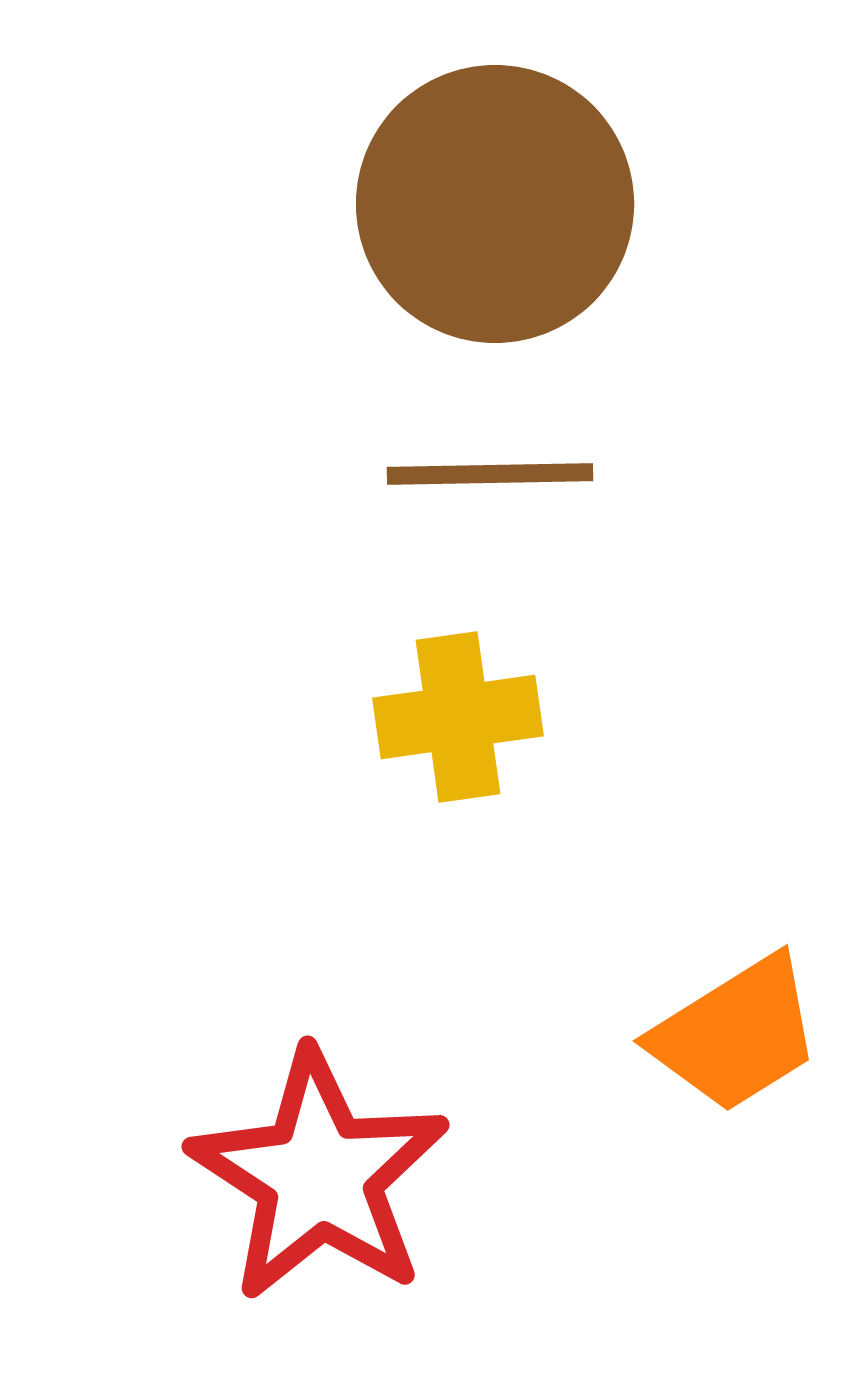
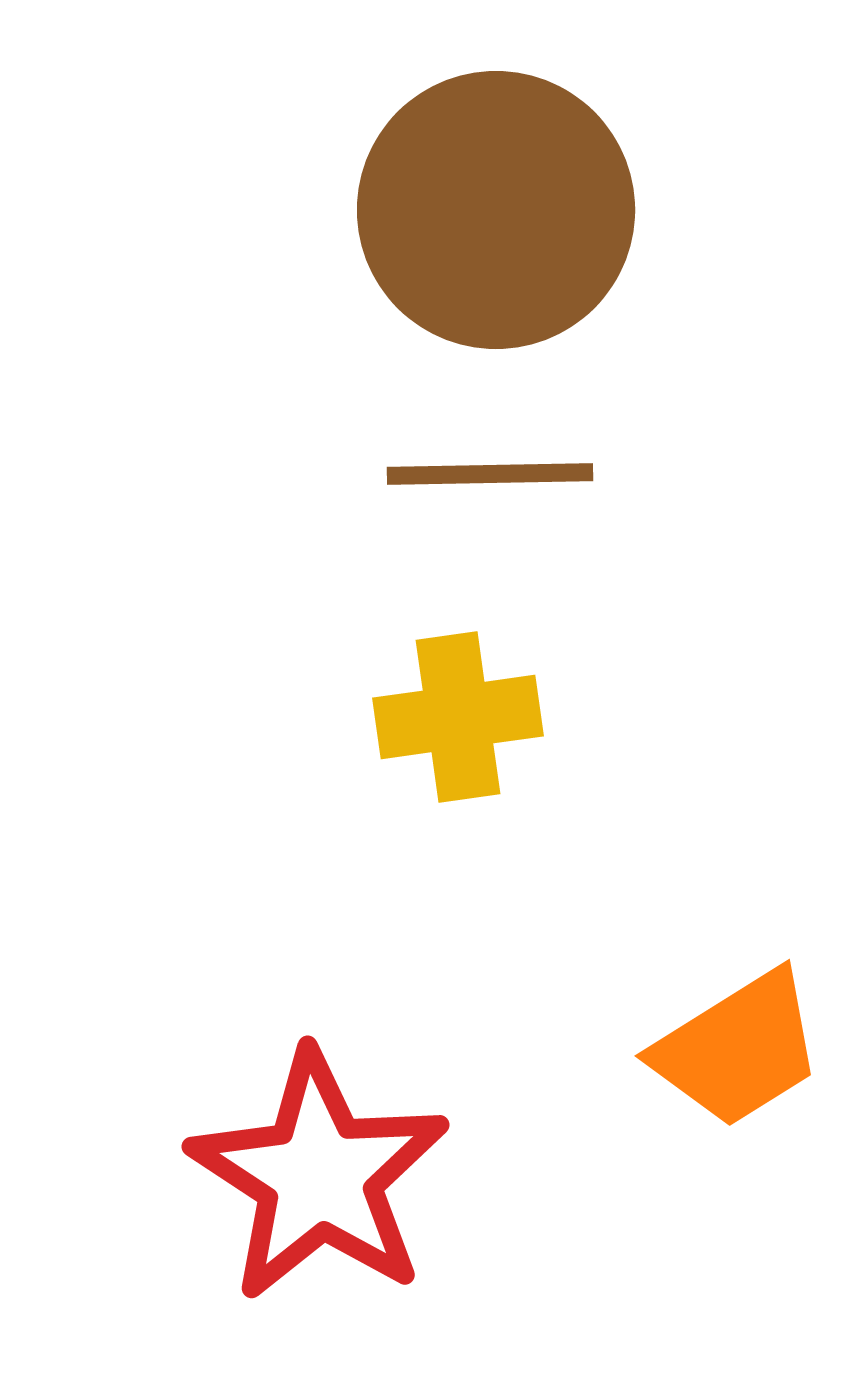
brown circle: moved 1 px right, 6 px down
orange trapezoid: moved 2 px right, 15 px down
